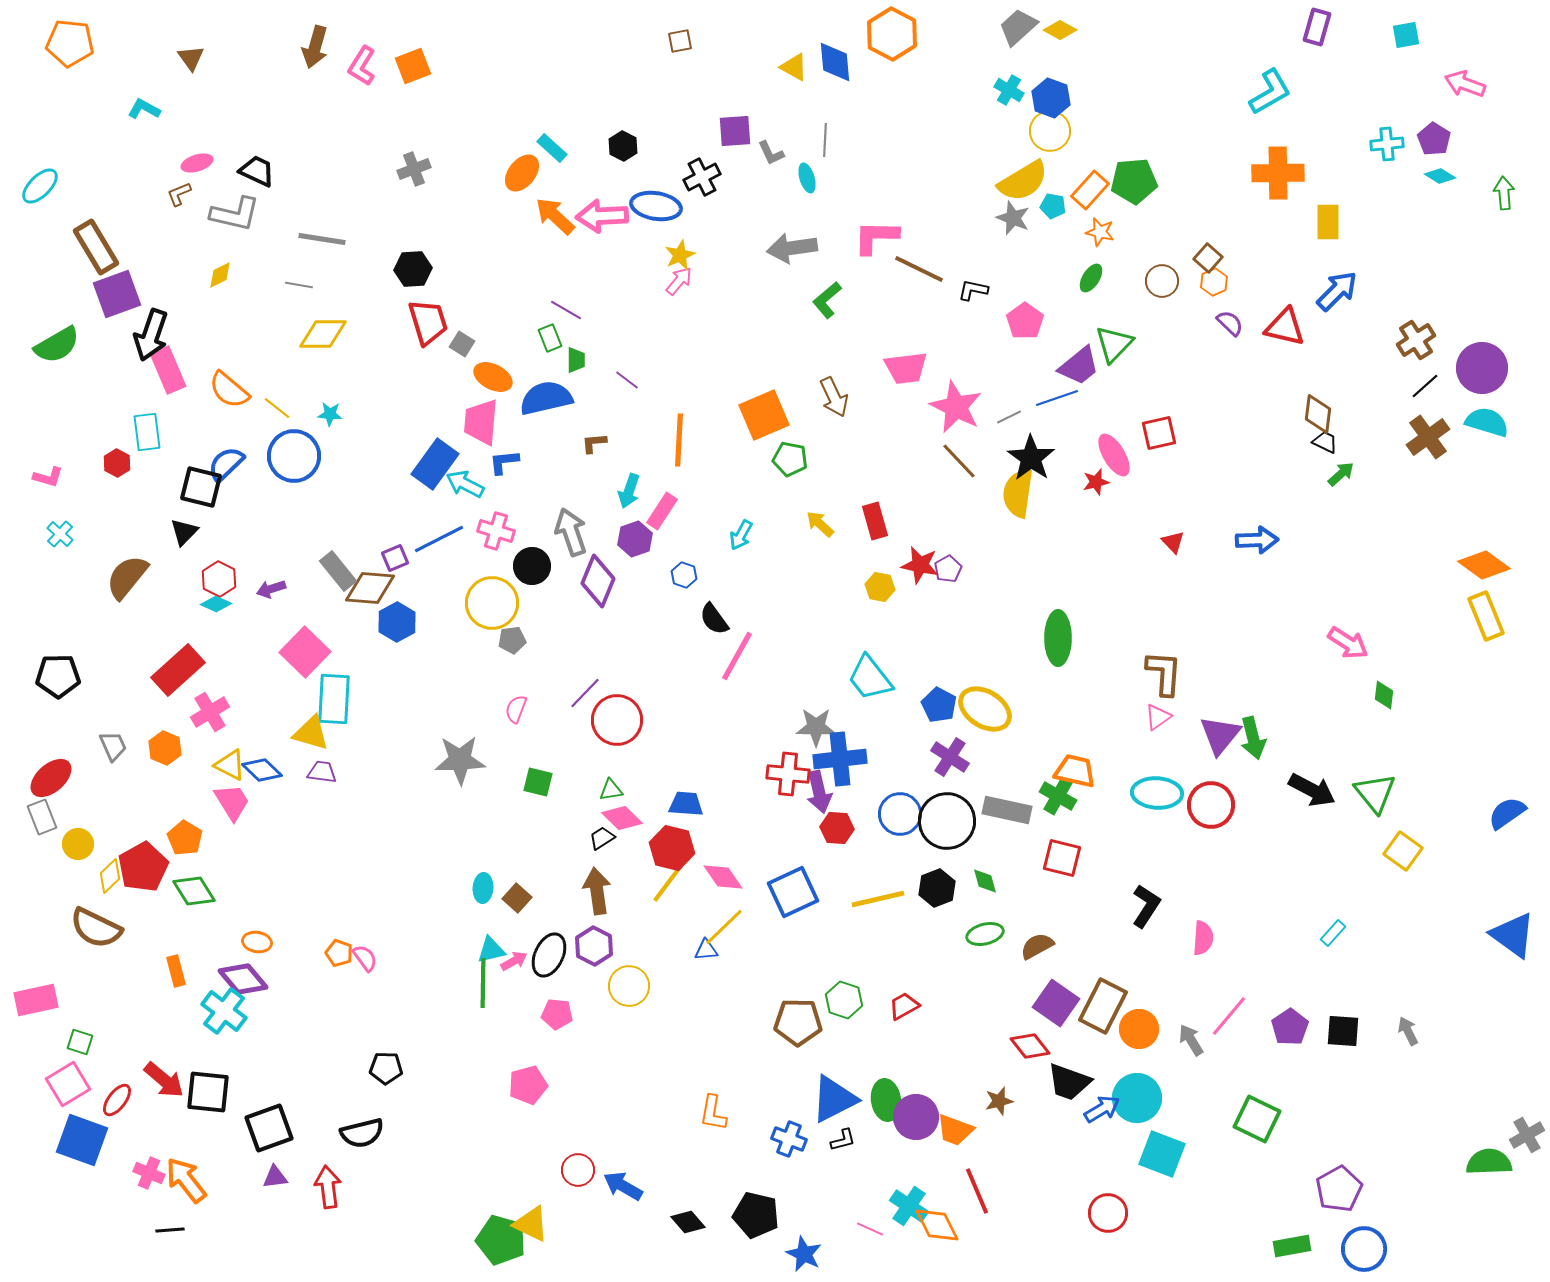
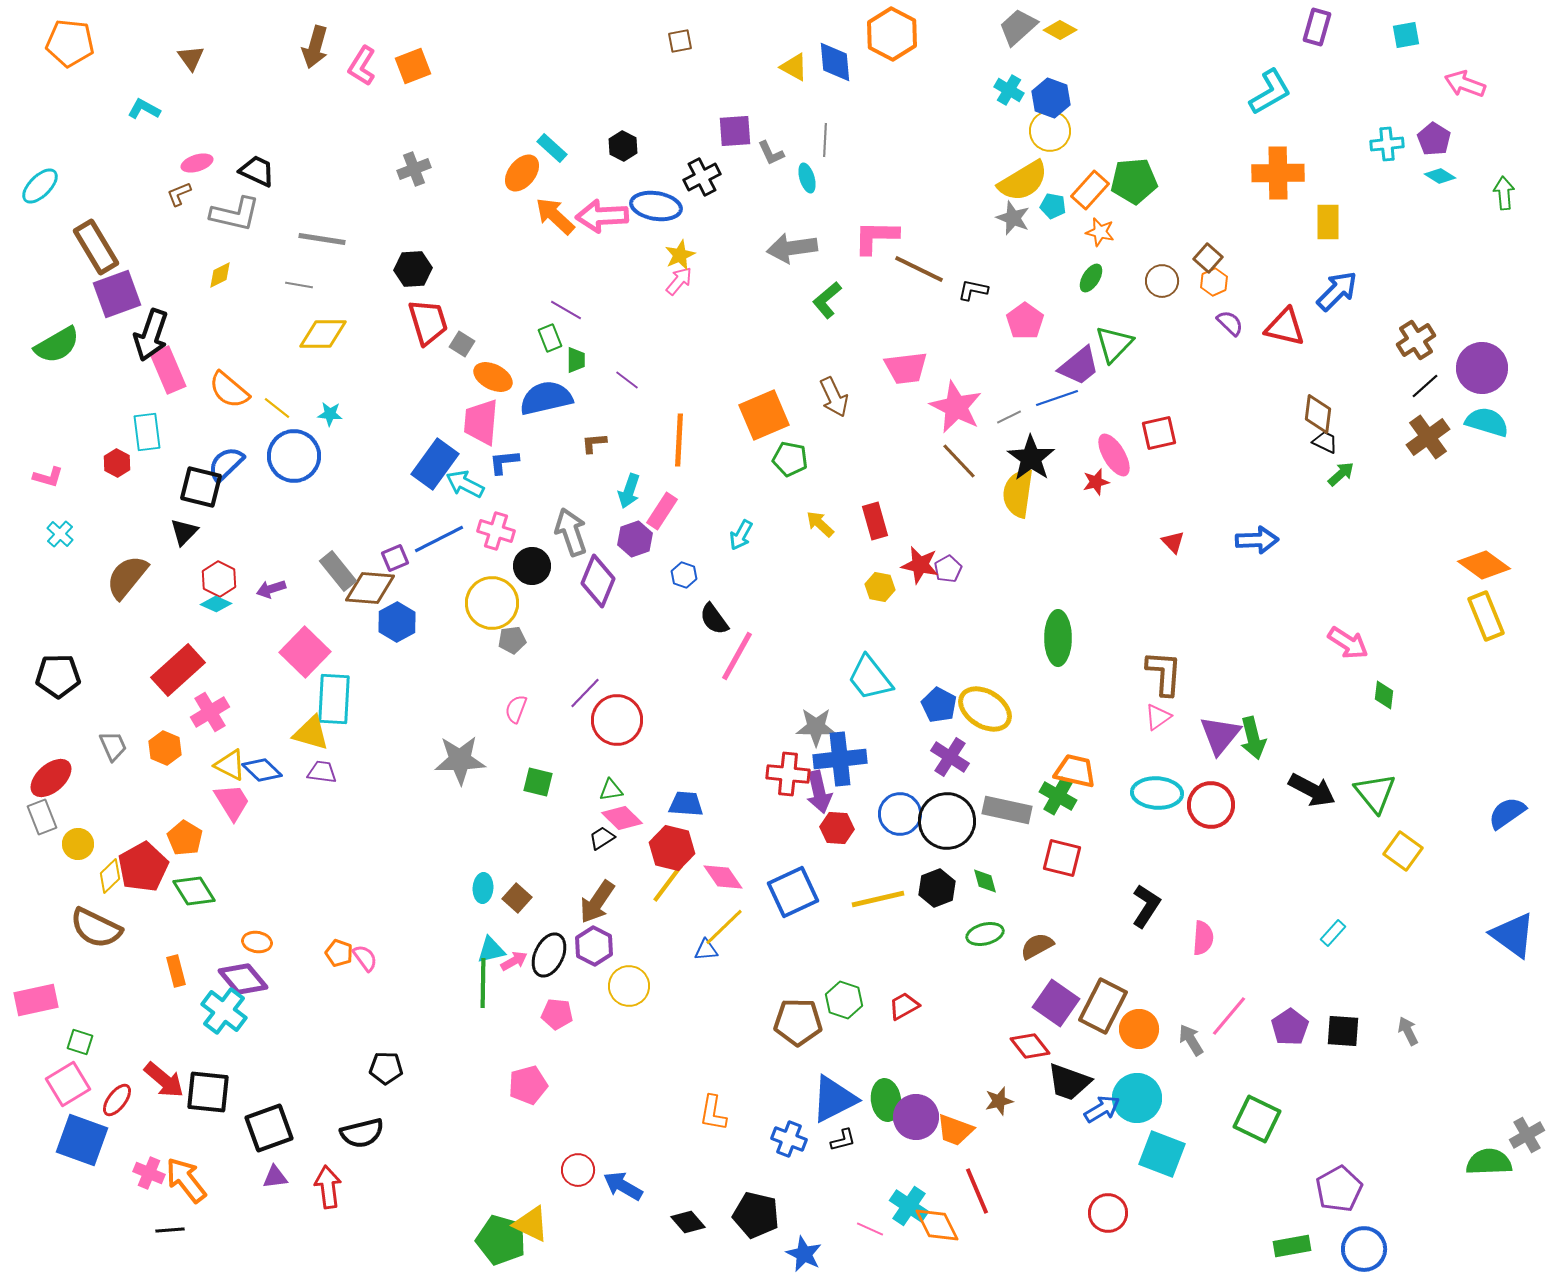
brown arrow at (597, 891): moved 11 px down; rotated 138 degrees counterclockwise
